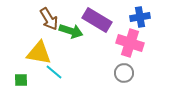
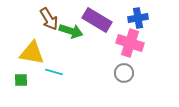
blue cross: moved 2 px left, 1 px down
yellow triangle: moved 7 px left
cyan line: rotated 24 degrees counterclockwise
